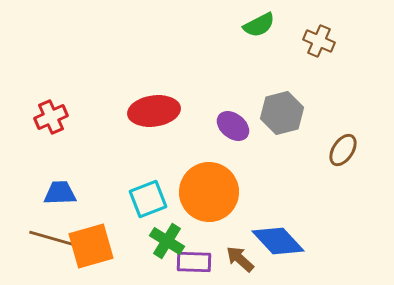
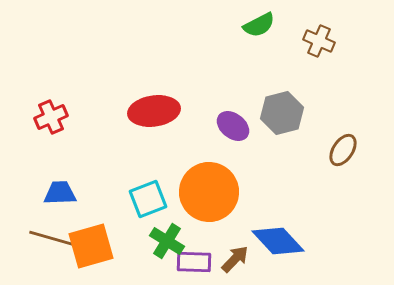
brown arrow: moved 5 px left; rotated 92 degrees clockwise
